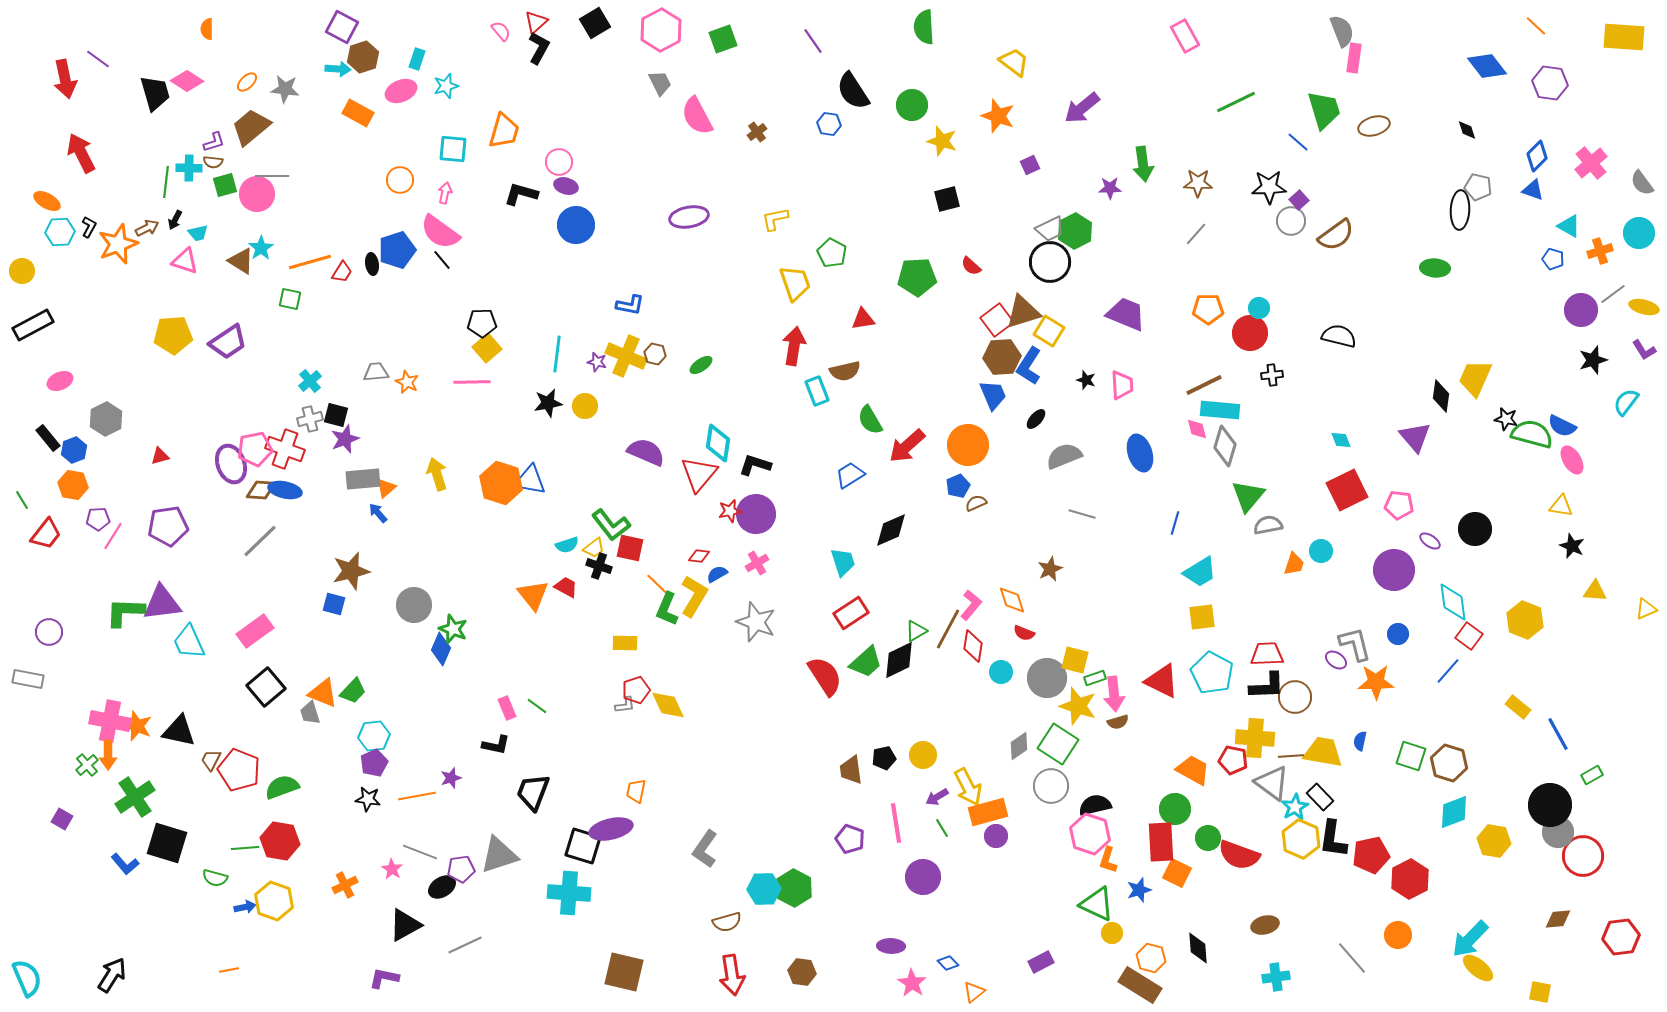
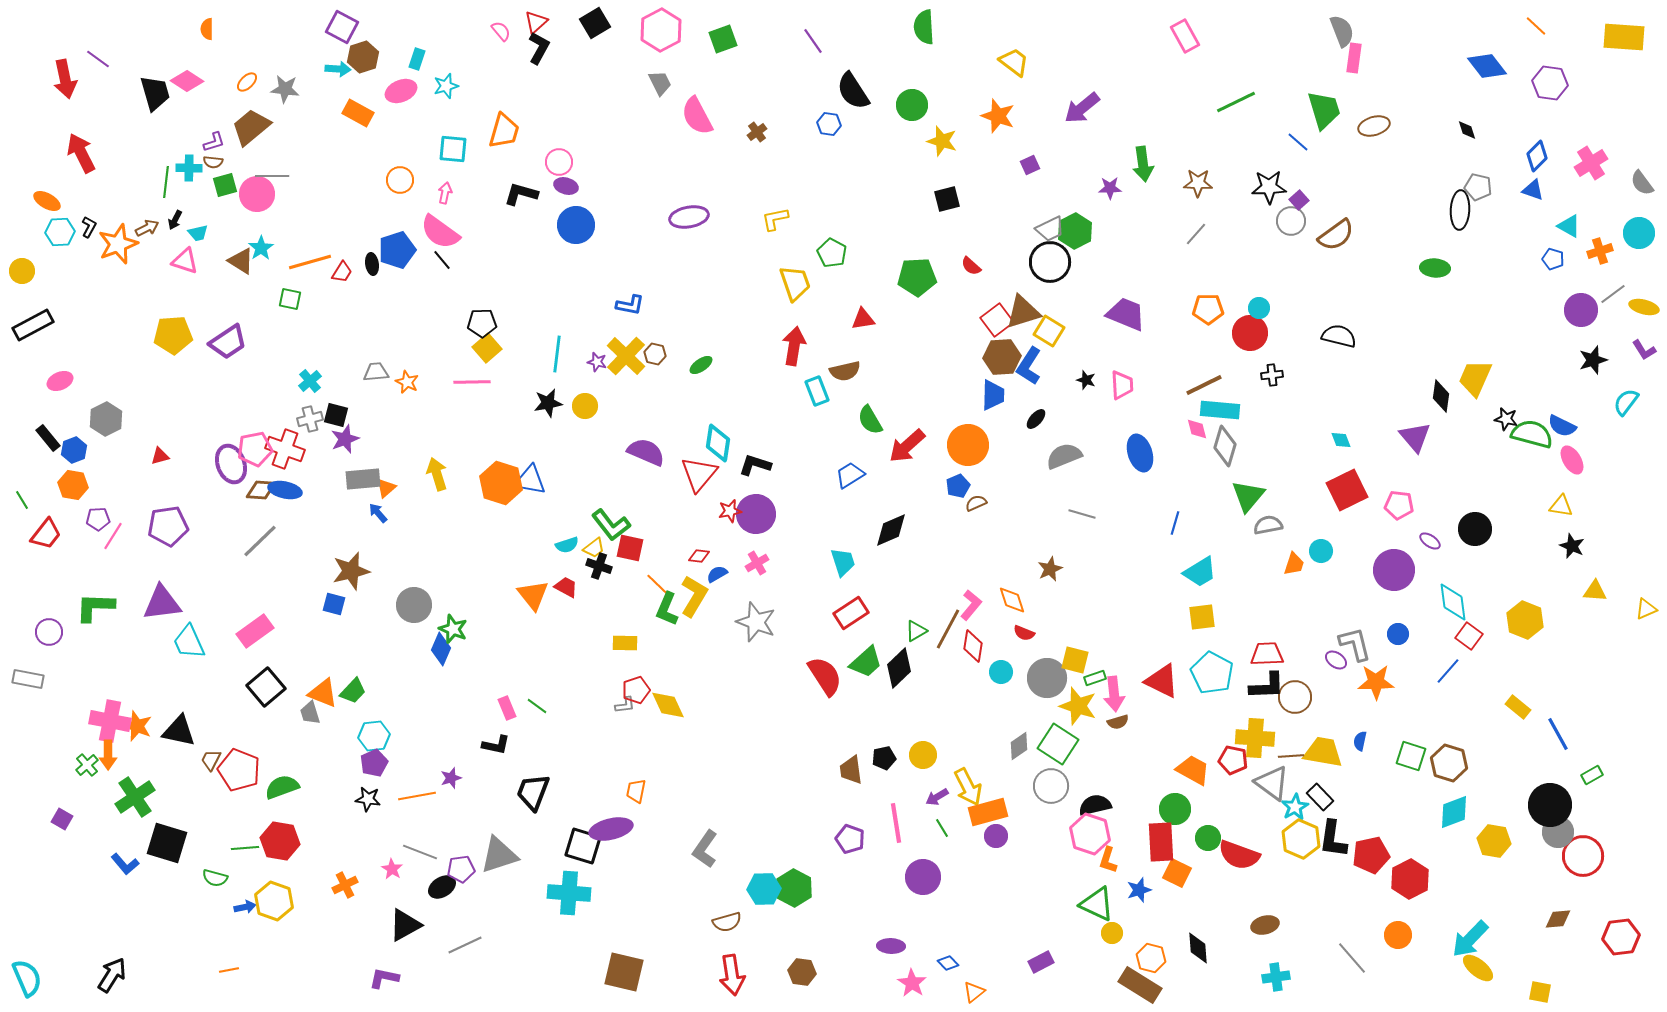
pink cross at (1591, 163): rotated 8 degrees clockwise
yellow cross at (626, 356): rotated 21 degrees clockwise
blue trapezoid at (993, 395): rotated 24 degrees clockwise
green L-shape at (125, 612): moved 30 px left, 5 px up
black diamond at (899, 660): moved 8 px down; rotated 18 degrees counterclockwise
